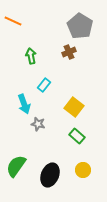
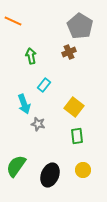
green rectangle: rotated 42 degrees clockwise
